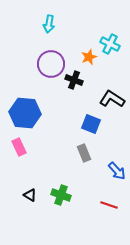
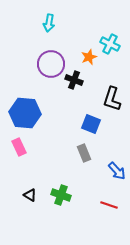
cyan arrow: moved 1 px up
black L-shape: rotated 105 degrees counterclockwise
